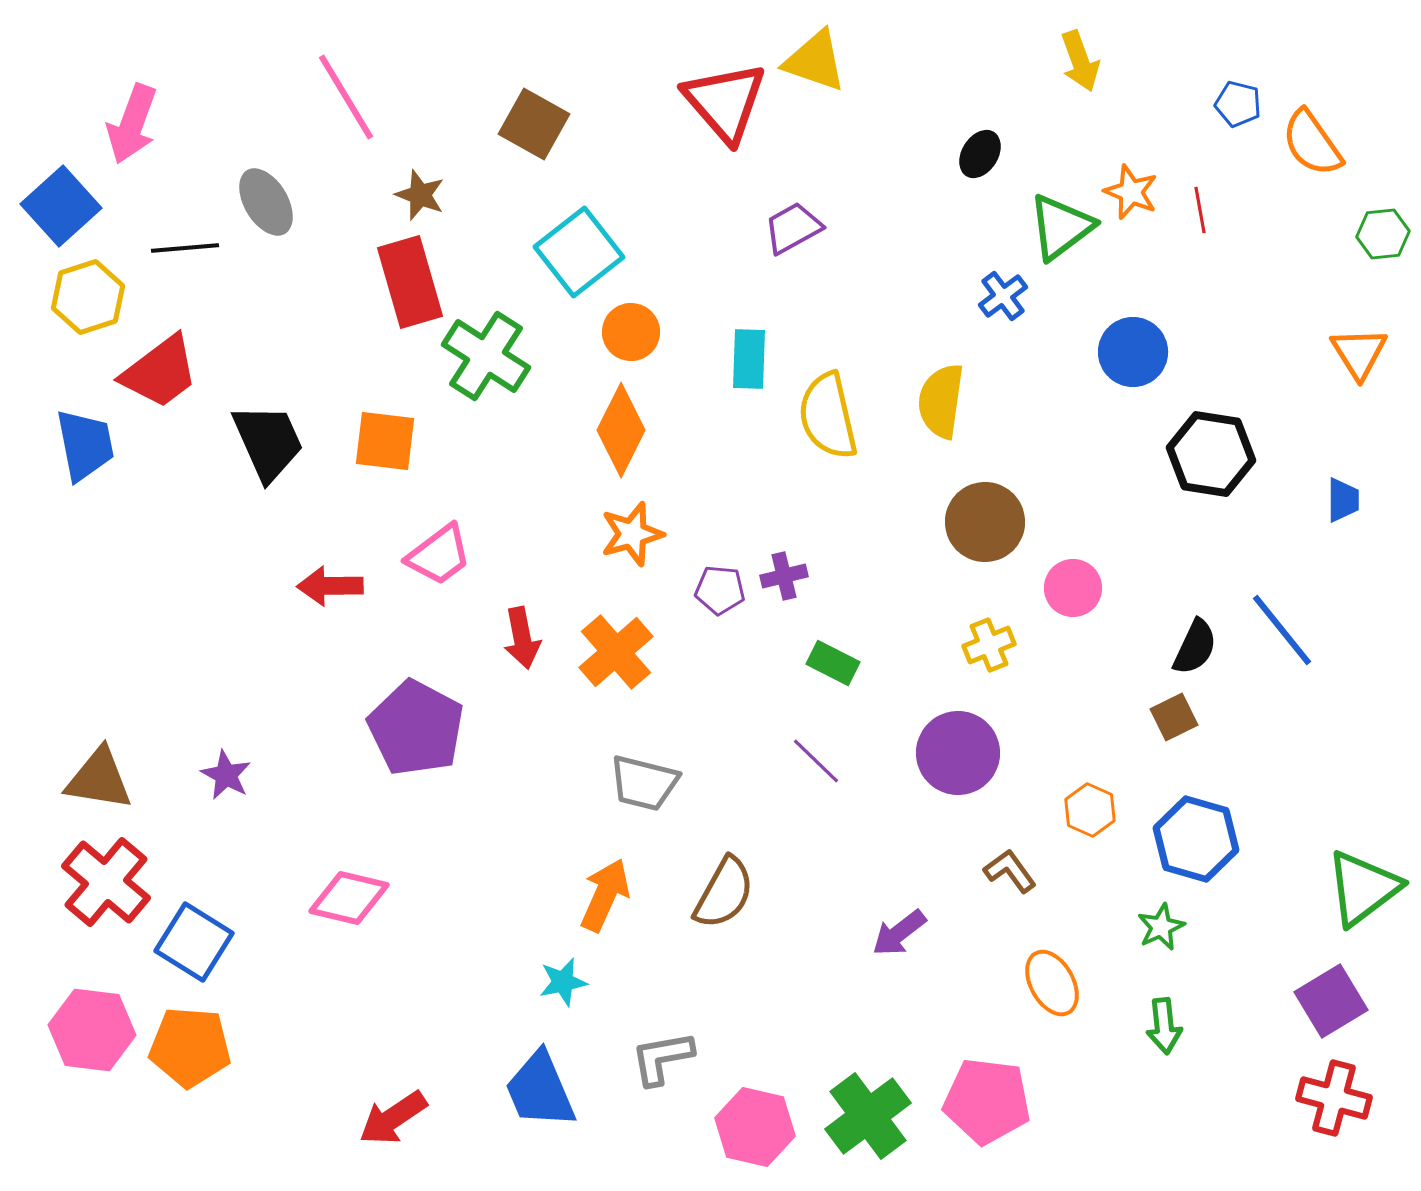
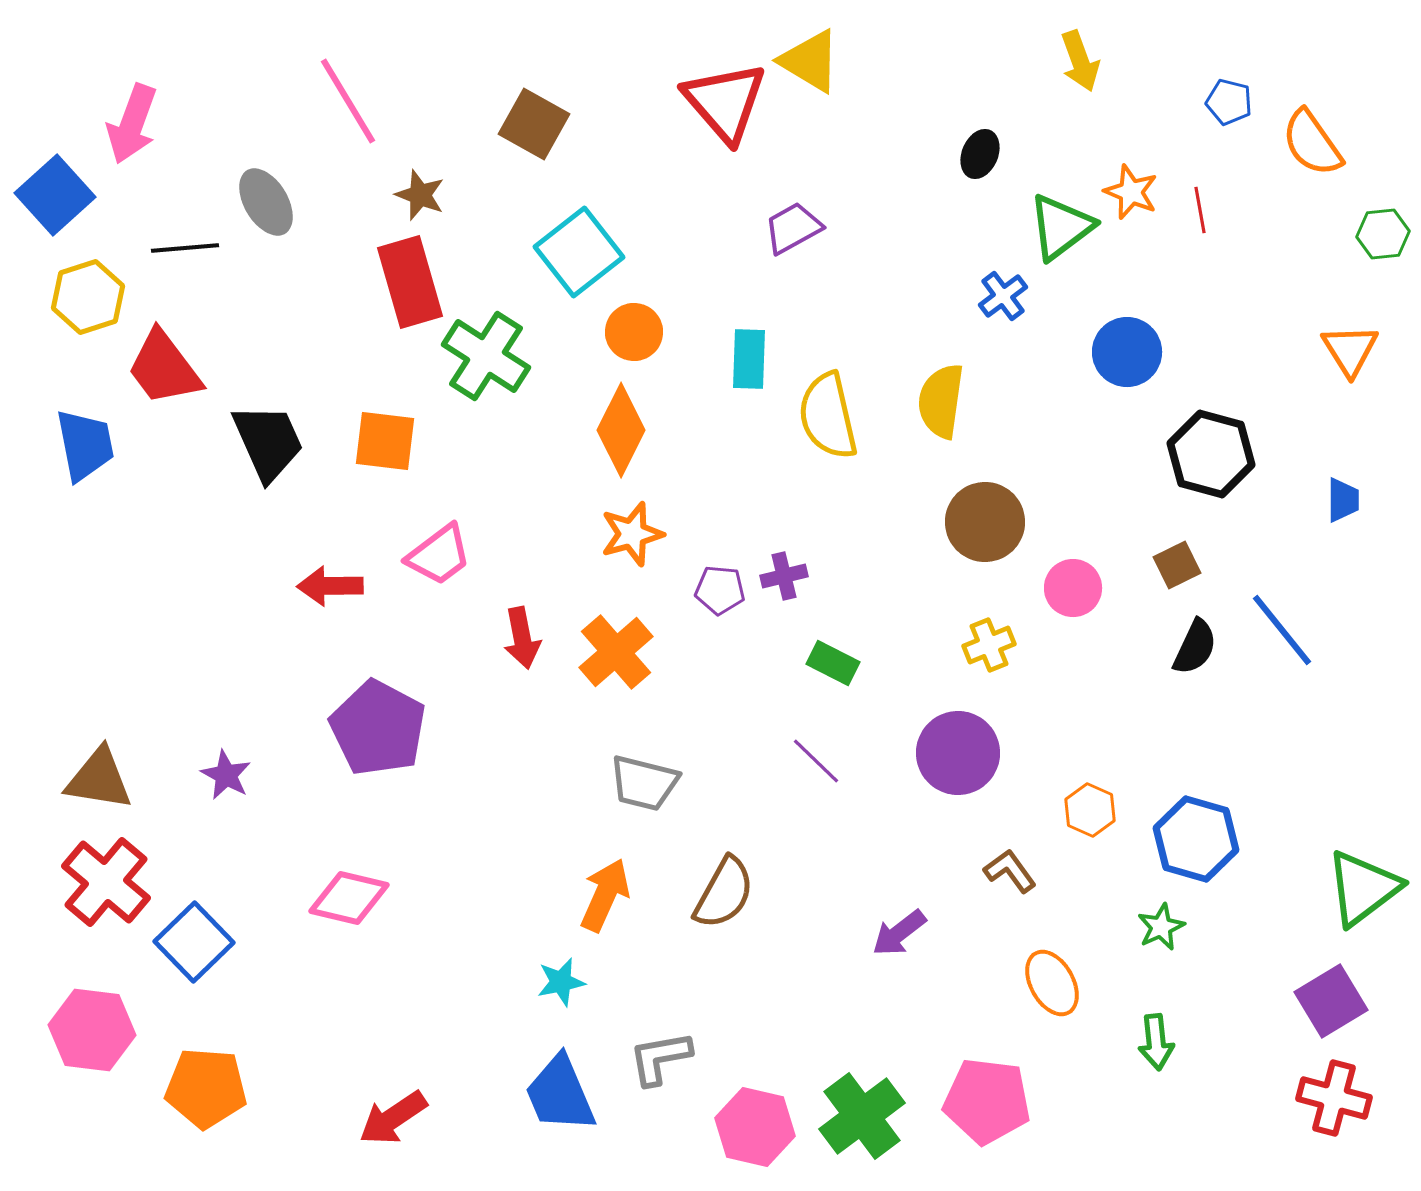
yellow triangle at (815, 61): moved 5 px left; rotated 12 degrees clockwise
pink line at (346, 97): moved 2 px right, 4 px down
blue pentagon at (1238, 104): moved 9 px left, 2 px up
black ellipse at (980, 154): rotated 9 degrees counterclockwise
blue square at (61, 206): moved 6 px left, 11 px up
orange circle at (631, 332): moved 3 px right
blue circle at (1133, 352): moved 6 px left
orange triangle at (1359, 353): moved 9 px left, 3 px up
red trapezoid at (160, 372): moved 4 px right, 4 px up; rotated 90 degrees clockwise
black hexagon at (1211, 454): rotated 6 degrees clockwise
brown square at (1174, 717): moved 3 px right, 152 px up
purple pentagon at (416, 728): moved 38 px left
blue square at (194, 942): rotated 14 degrees clockwise
cyan star at (563, 982): moved 2 px left
green arrow at (1164, 1026): moved 8 px left, 16 px down
orange pentagon at (190, 1047): moved 16 px right, 41 px down
gray L-shape at (662, 1058): moved 2 px left
blue trapezoid at (540, 1090): moved 20 px right, 4 px down
green cross at (868, 1116): moved 6 px left
